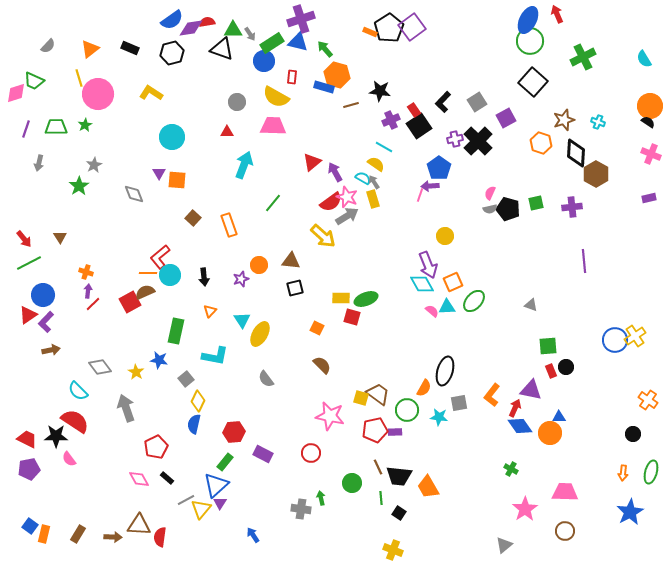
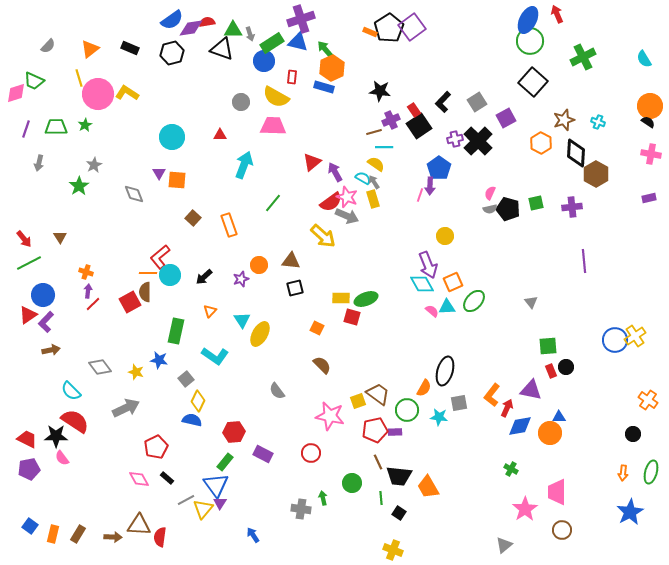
gray arrow at (250, 34): rotated 16 degrees clockwise
orange hexagon at (337, 75): moved 5 px left, 7 px up; rotated 20 degrees clockwise
yellow L-shape at (151, 93): moved 24 px left
gray circle at (237, 102): moved 4 px right
brown line at (351, 105): moved 23 px right, 27 px down
red triangle at (227, 132): moved 7 px left, 3 px down
orange hexagon at (541, 143): rotated 10 degrees clockwise
cyan line at (384, 147): rotated 30 degrees counterclockwise
pink cross at (651, 154): rotated 12 degrees counterclockwise
purple arrow at (430, 186): rotated 84 degrees counterclockwise
gray arrow at (347, 216): rotated 55 degrees clockwise
black arrow at (204, 277): rotated 54 degrees clockwise
brown semicircle at (145, 292): rotated 66 degrees counterclockwise
gray triangle at (531, 305): moved 3 px up; rotated 32 degrees clockwise
cyan L-shape at (215, 356): rotated 24 degrees clockwise
yellow star at (136, 372): rotated 14 degrees counterclockwise
gray semicircle at (266, 379): moved 11 px right, 12 px down
cyan semicircle at (78, 391): moved 7 px left
yellow square at (361, 398): moved 3 px left, 3 px down; rotated 35 degrees counterclockwise
gray arrow at (126, 408): rotated 84 degrees clockwise
red arrow at (515, 408): moved 8 px left
blue semicircle at (194, 424): moved 2 px left, 4 px up; rotated 90 degrees clockwise
blue diamond at (520, 426): rotated 65 degrees counterclockwise
pink semicircle at (69, 459): moved 7 px left, 1 px up
brown line at (378, 467): moved 5 px up
blue triangle at (216, 485): rotated 24 degrees counterclockwise
pink trapezoid at (565, 492): moved 8 px left; rotated 92 degrees counterclockwise
green arrow at (321, 498): moved 2 px right
yellow triangle at (201, 509): moved 2 px right
brown circle at (565, 531): moved 3 px left, 1 px up
orange rectangle at (44, 534): moved 9 px right
